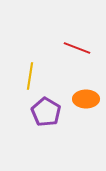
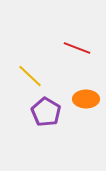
yellow line: rotated 56 degrees counterclockwise
